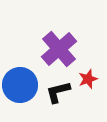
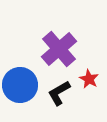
red star: moved 1 px right; rotated 24 degrees counterclockwise
black L-shape: moved 1 px right, 1 px down; rotated 16 degrees counterclockwise
